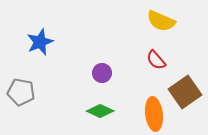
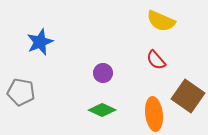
purple circle: moved 1 px right
brown square: moved 3 px right, 4 px down; rotated 20 degrees counterclockwise
green diamond: moved 2 px right, 1 px up
